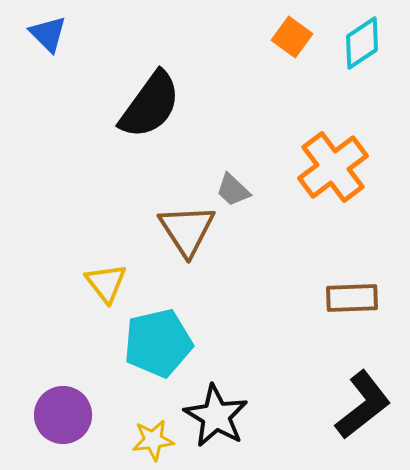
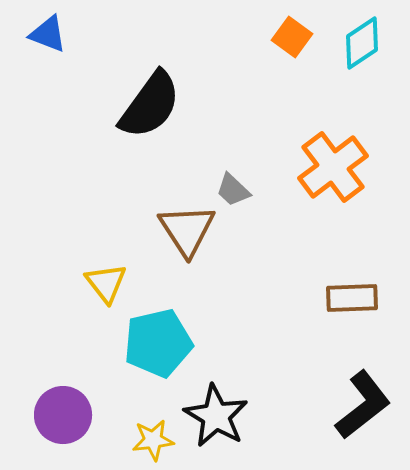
blue triangle: rotated 24 degrees counterclockwise
